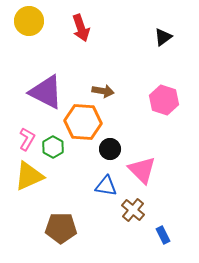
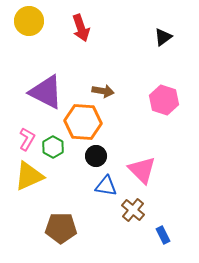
black circle: moved 14 px left, 7 px down
